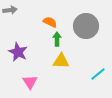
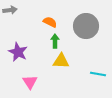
green arrow: moved 2 px left, 2 px down
cyan line: rotated 49 degrees clockwise
